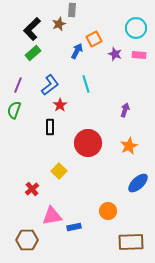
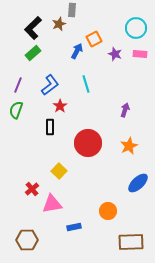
black L-shape: moved 1 px right, 1 px up
pink rectangle: moved 1 px right, 1 px up
red star: moved 1 px down
green semicircle: moved 2 px right
pink triangle: moved 12 px up
